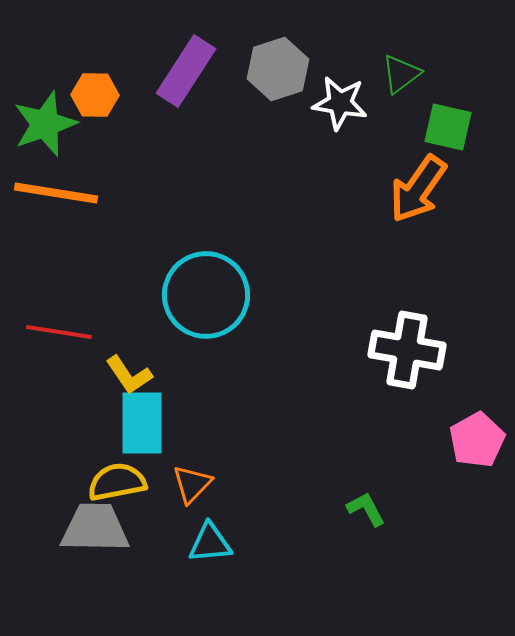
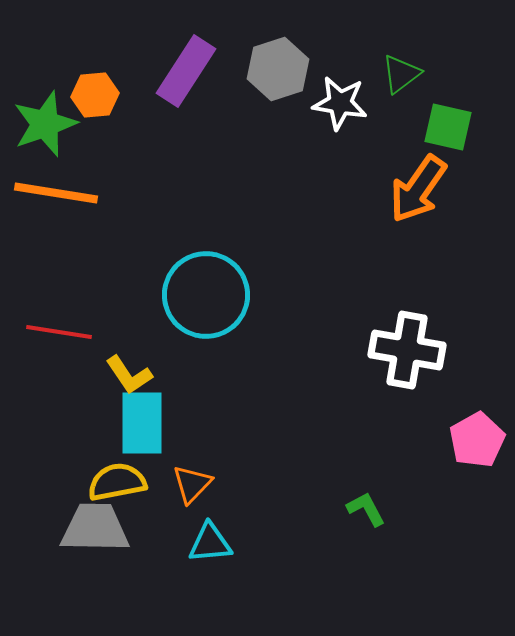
orange hexagon: rotated 6 degrees counterclockwise
